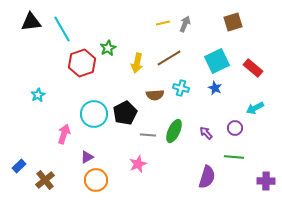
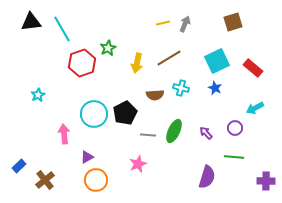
pink arrow: rotated 24 degrees counterclockwise
